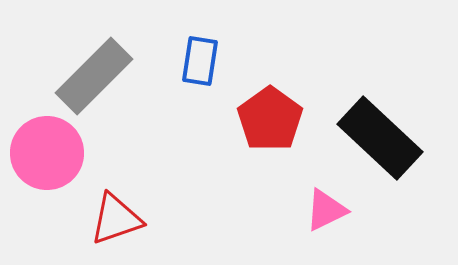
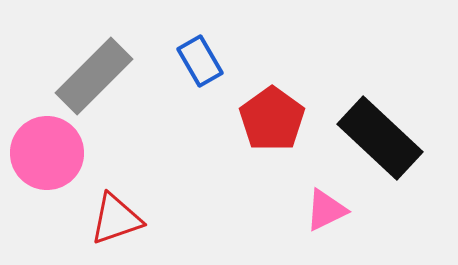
blue rectangle: rotated 39 degrees counterclockwise
red pentagon: moved 2 px right
